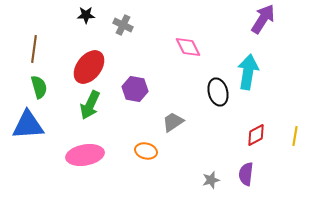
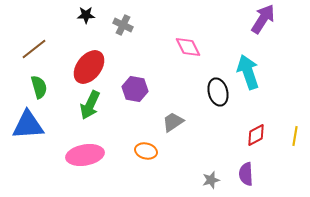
brown line: rotated 44 degrees clockwise
cyan arrow: rotated 28 degrees counterclockwise
purple semicircle: rotated 10 degrees counterclockwise
